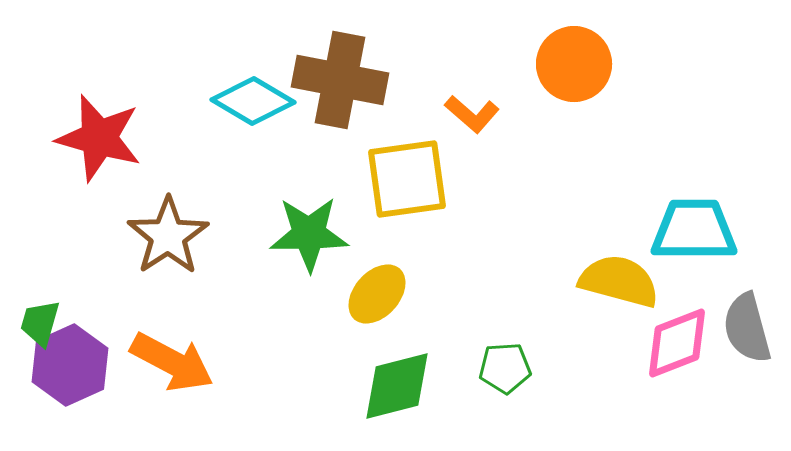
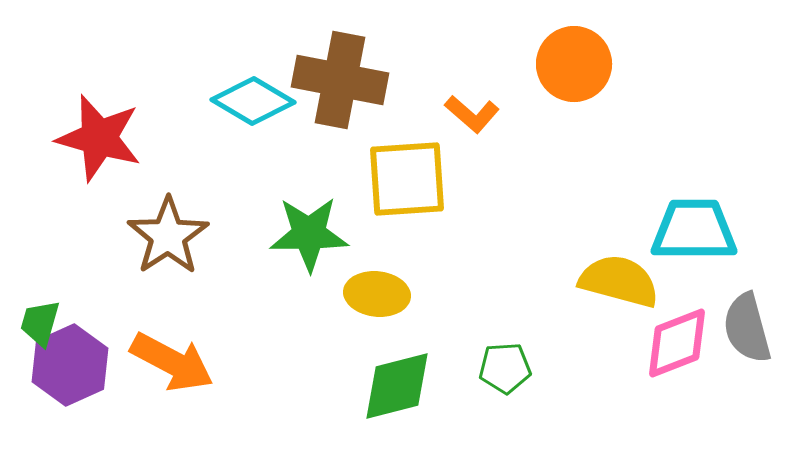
yellow square: rotated 4 degrees clockwise
yellow ellipse: rotated 54 degrees clockwise
